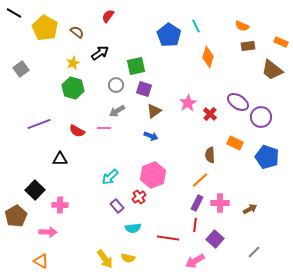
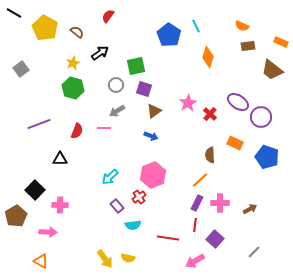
red semicircle at (77, 131): rotated 98 degrees counterclockwise
cyan semicircle at (133, 228): moved 3 px up
